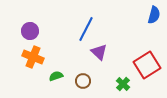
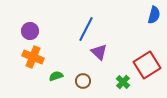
green cross: moved 2 px up
